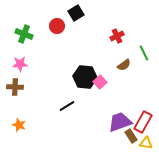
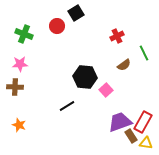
pink square: moved 6 px right, 8 px down
